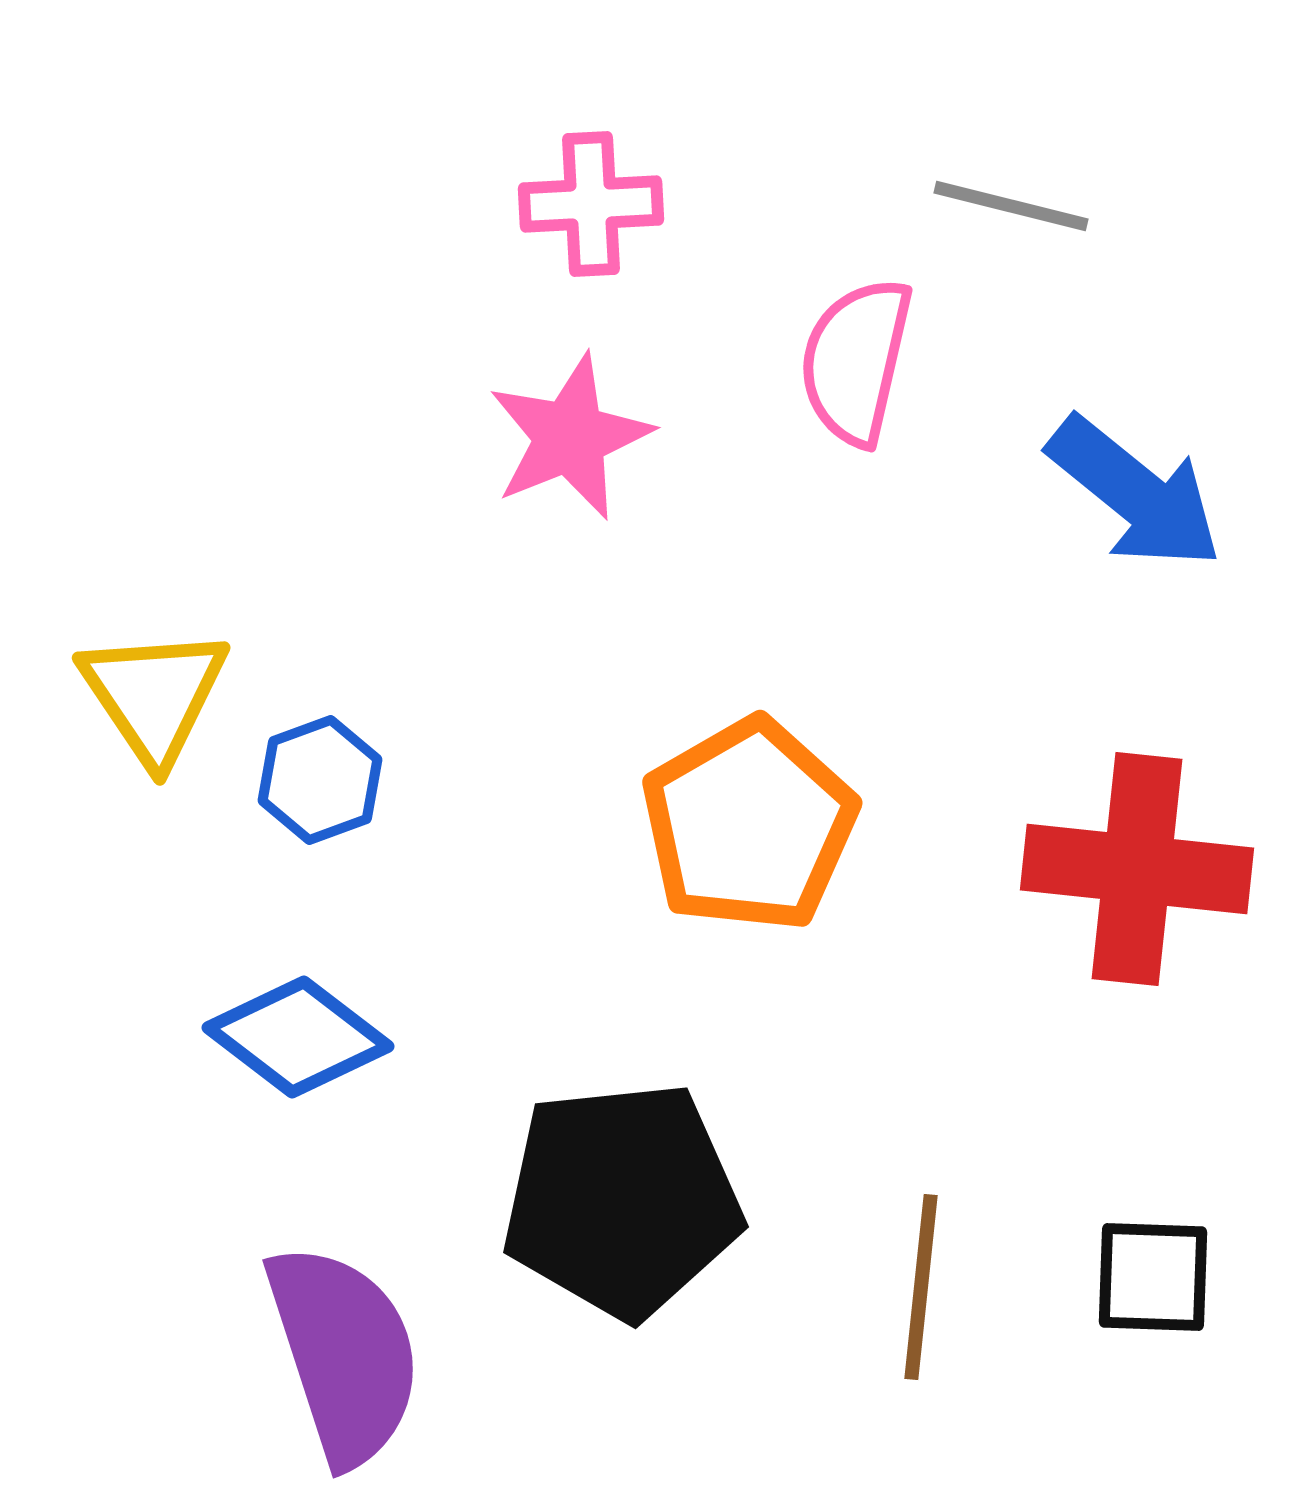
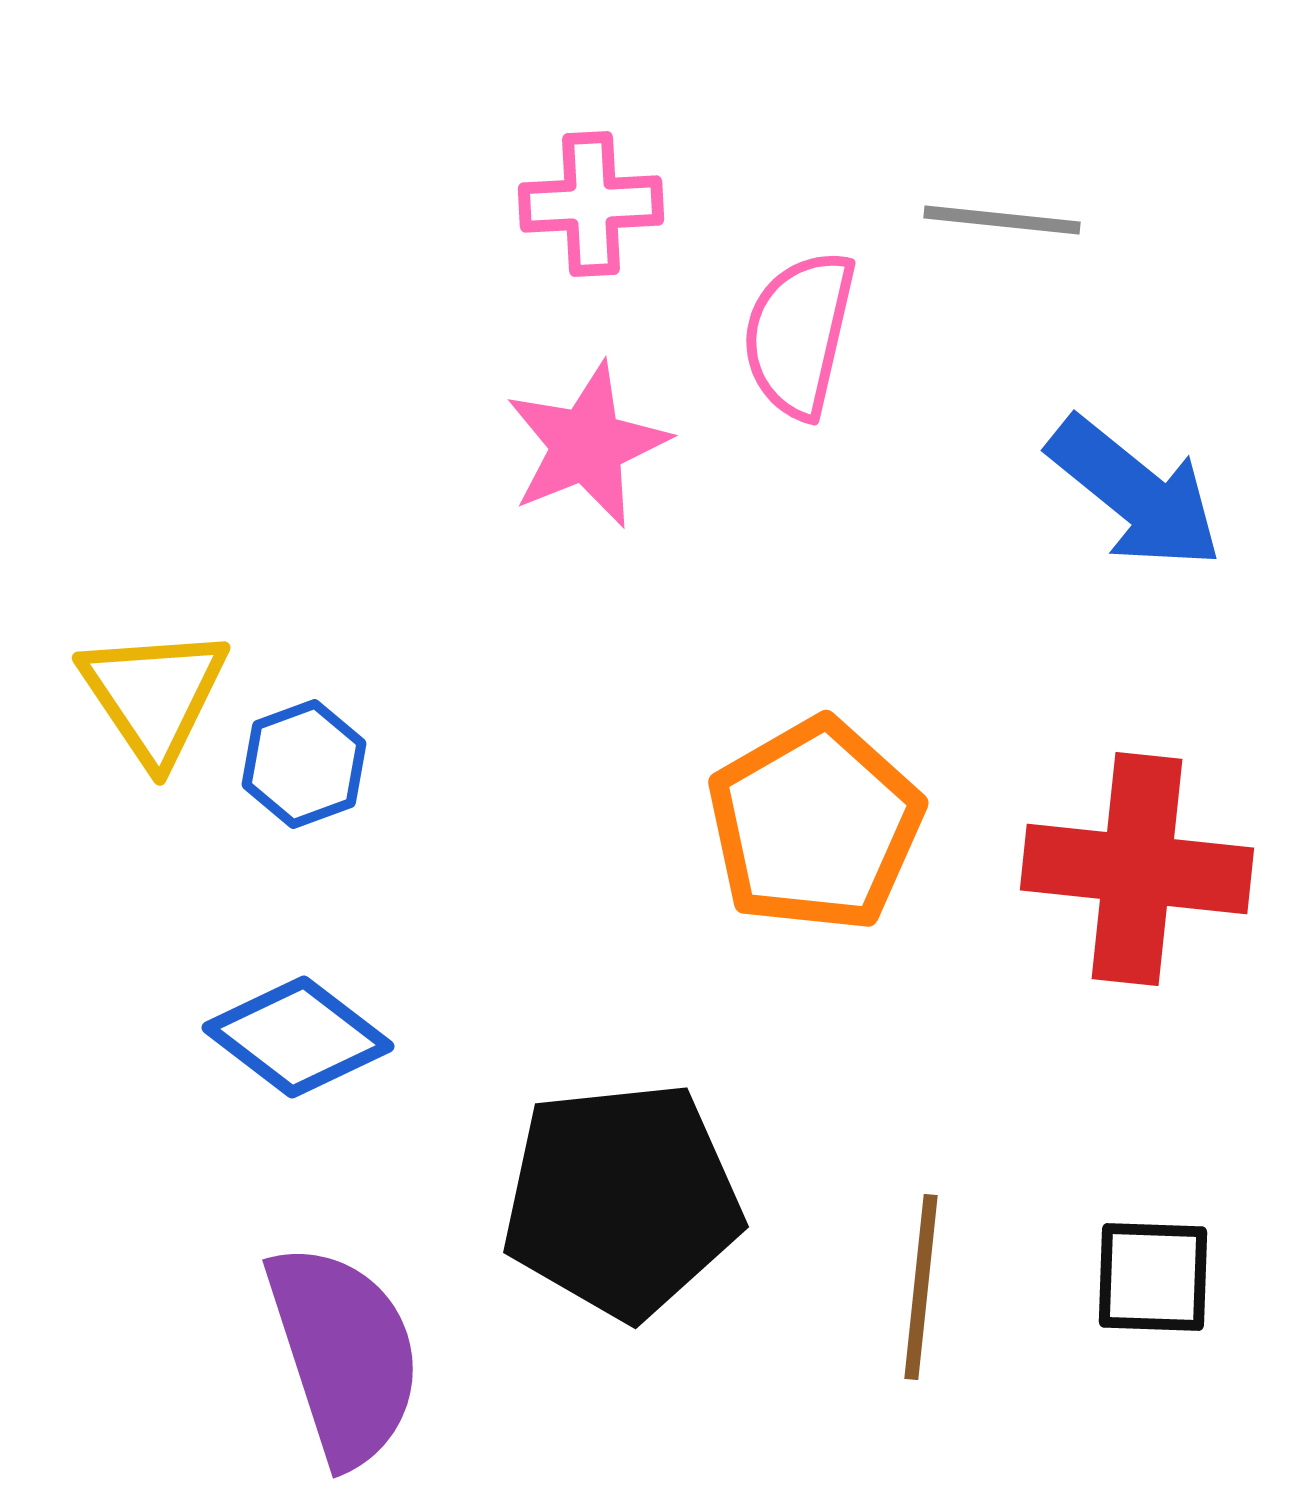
gray line: moved 9 px left, 14 px down; rotated 8 degrees counterclockwise
pink semicircle: moved 57 px left, 27 px up
pink star: moved 17 px right, 8 px down
blue hexagon: moved 16 px left, 16 px up
orange pentagon: moved 66 px right
